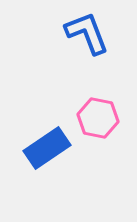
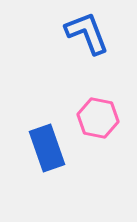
blue rectangle: rotated 75 degrees counterclockwise
